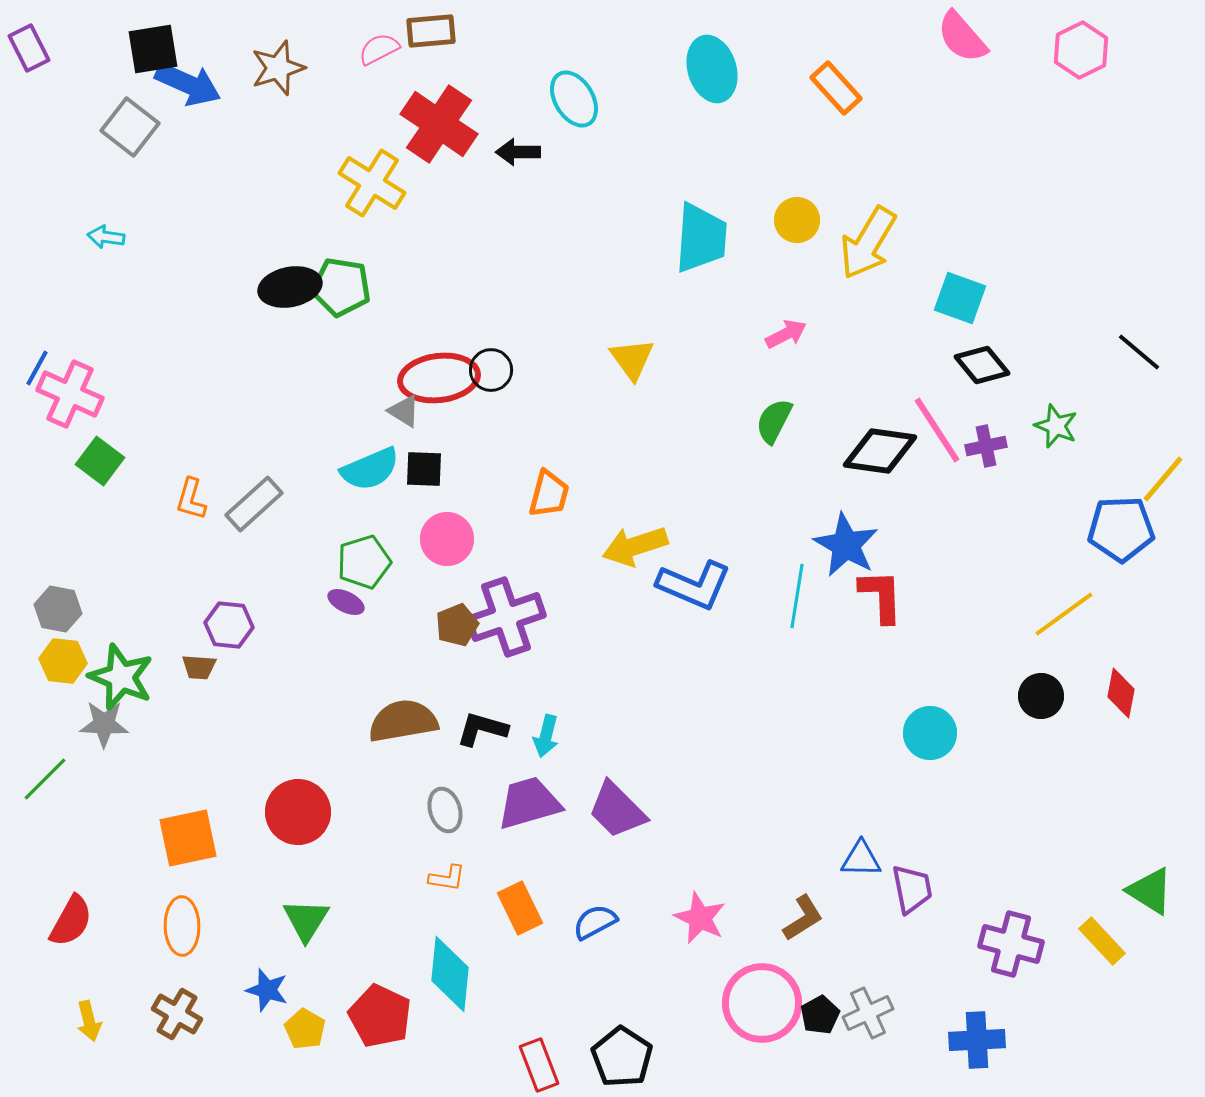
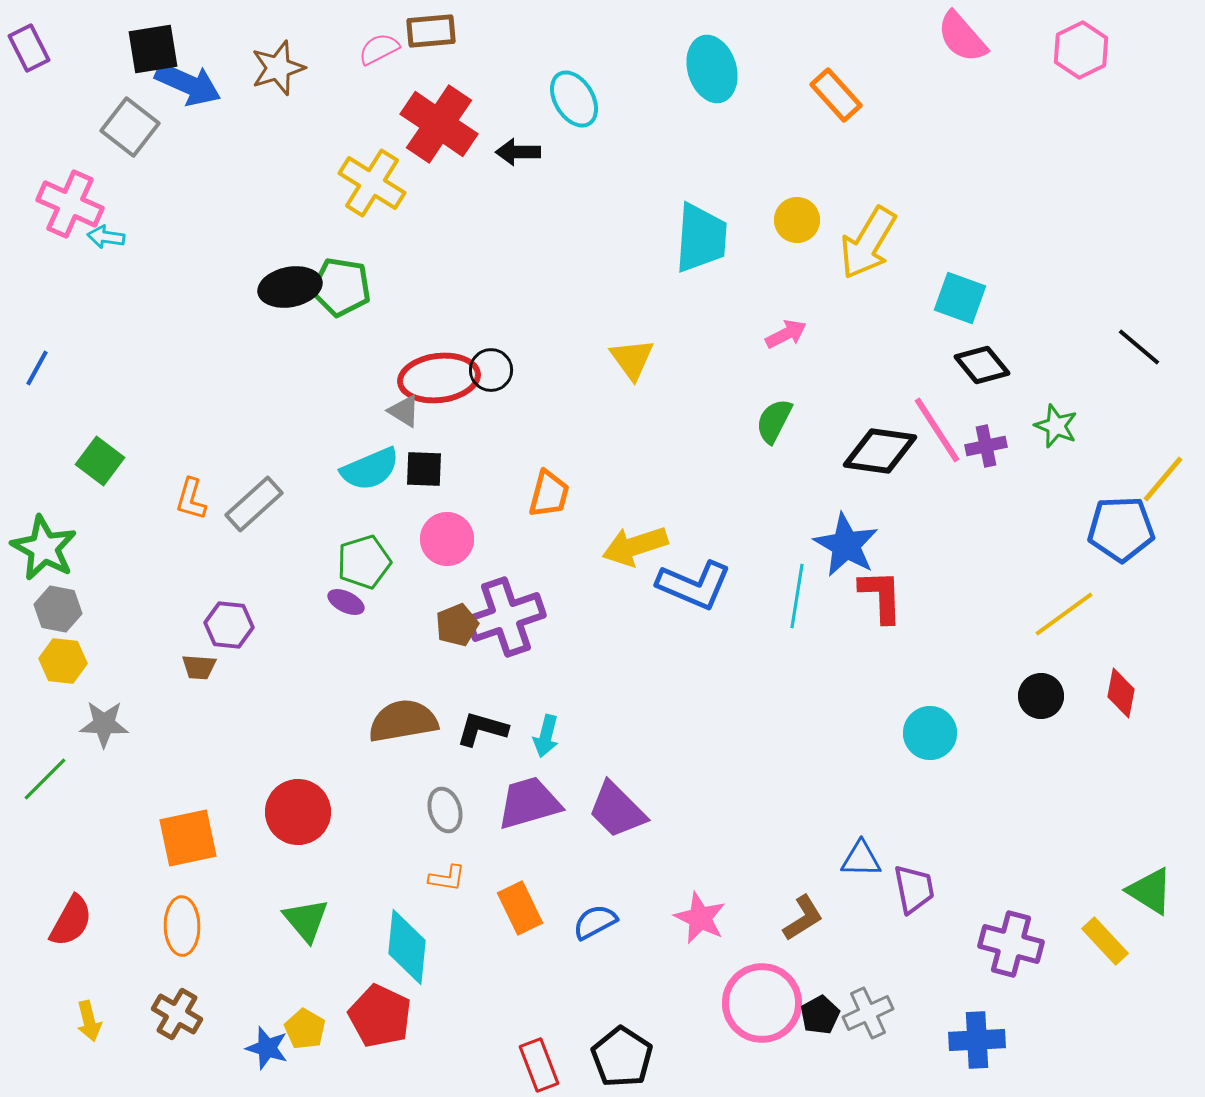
orange rectangle at (836, 88): moved 7 px down
black line at (1139, 352): moved 5 px up
pink cross at (70, 394): moved 190 px up
green star at (121, 677): moved 77 px left, 129 px up; rotated 6 degrees clockwise
purple trapezoid at (912, 889): moved 2 px right
green triangle at (306, 920): rotated 12 degrees counterclockwise
yellow rectangle at (1102, 941): moved 3 px right
cyan diamond at (450, 974): moved 43 px left, 27 px up
blue star at (267, 990): moved 58 px down
